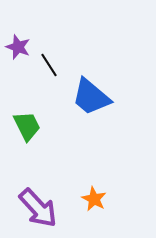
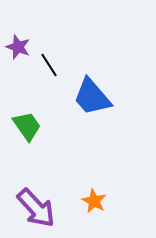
blue trapezoid: moved 1 px right; rotated 9 degrees clockwise
green trapezoid: rotated 8 degrees counterclockwise
orange star: moved 2 px down
purple arrow: moved 2 px left
